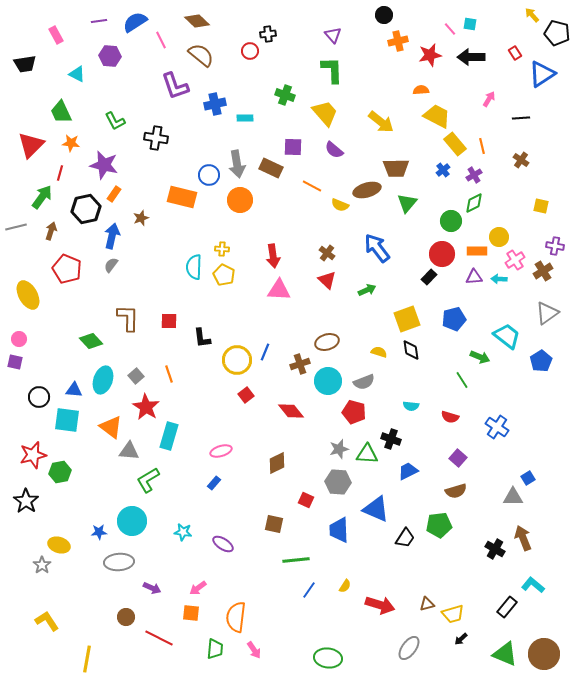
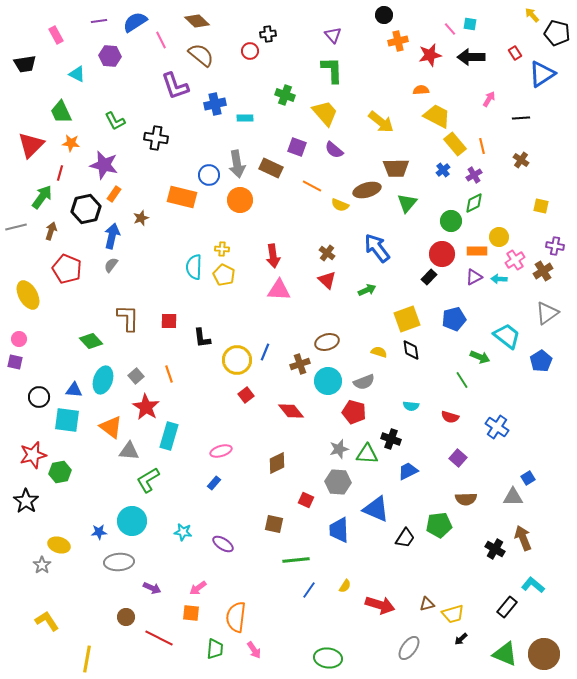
purple square at (293, 147): moved 4 px right; rotated 18 degrees clockwise
purple triangle at (474, 277): rotated 24 degrees counterclockwise
brown semicircle at (456, 491): moved 10 px right, 8 px down; rotated 15 degrees clockwise
